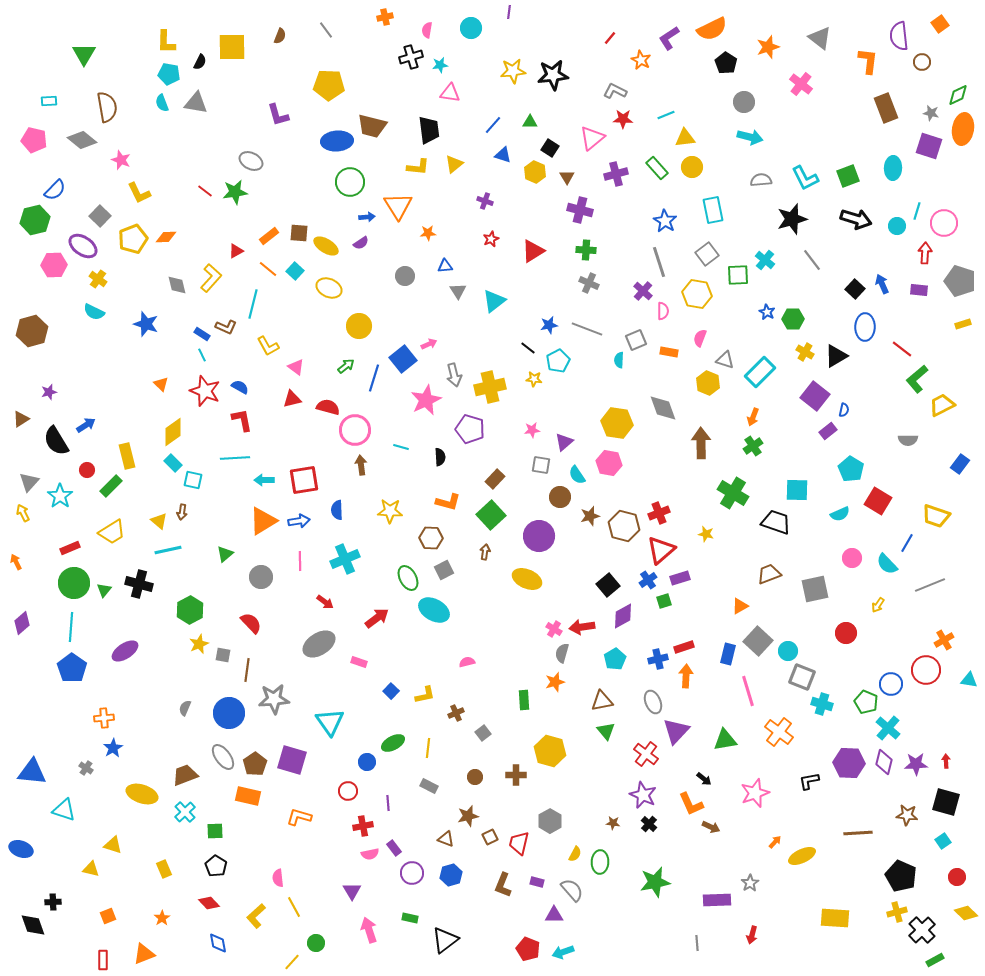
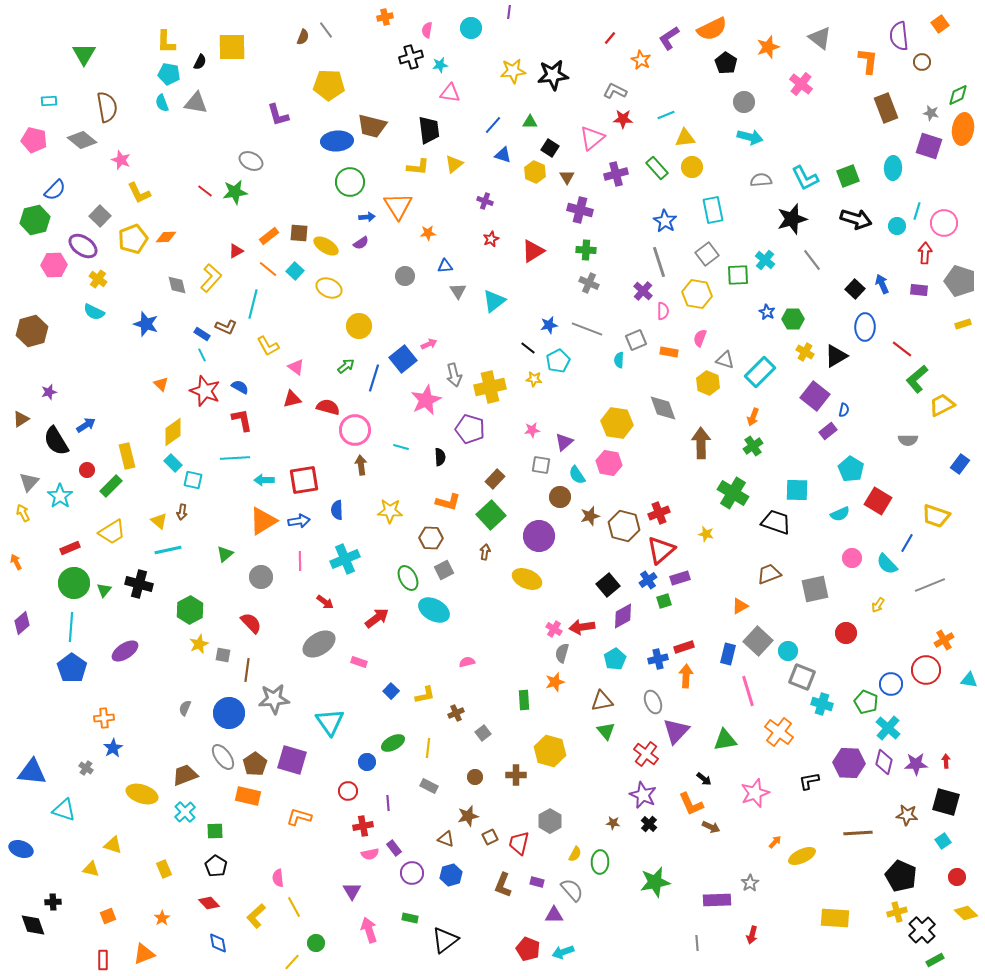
brown semicircle at (280, 36): moved 23 px right, 1 px down
